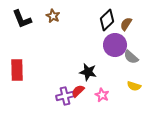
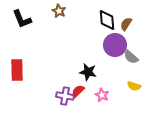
brown star: moved 6 px right, 5 px up
black diamond: rotated 50 degrees counterclockwise
purple cross: rotated 24 degrees clockwise
